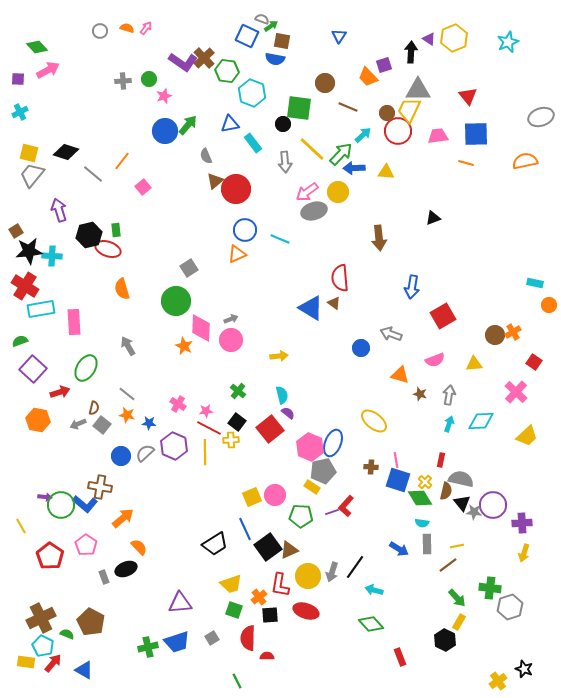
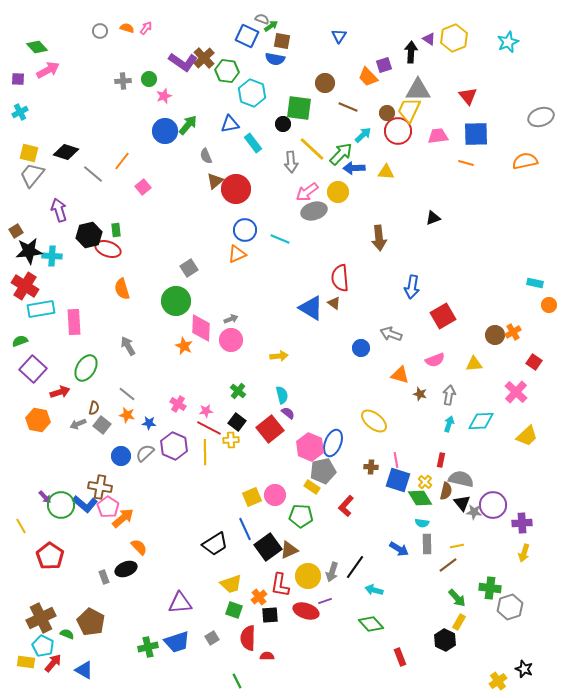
gray arrow at (285, 162): moved 6 px right
purple arrow at (45, 497): rotated 40 degrees clockwise
purple line at (332, 512): moved 7 px left, 89 px down
pink pentagon at (86, 545): moved 22 px right, 38 px up
